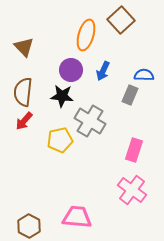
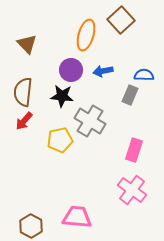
brown triangle: moved 3 px right, 3 px up
blue arrow: rotated 54 degrees clockwise
brown hexagon: moved 2 px right
